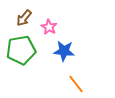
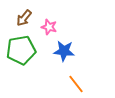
pink star: rotated 14 degrees counterclockwise
